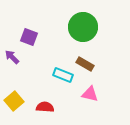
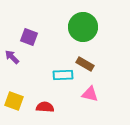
cyan rectangle: rotated 24 degrees counterclockwise
yellow square: rotated 30 degrees counterclockwise
